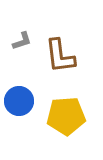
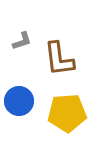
brown L-shape: moved 1 px left, 3 px down
yellow pentagon: moved 1 px right, 3 px up
